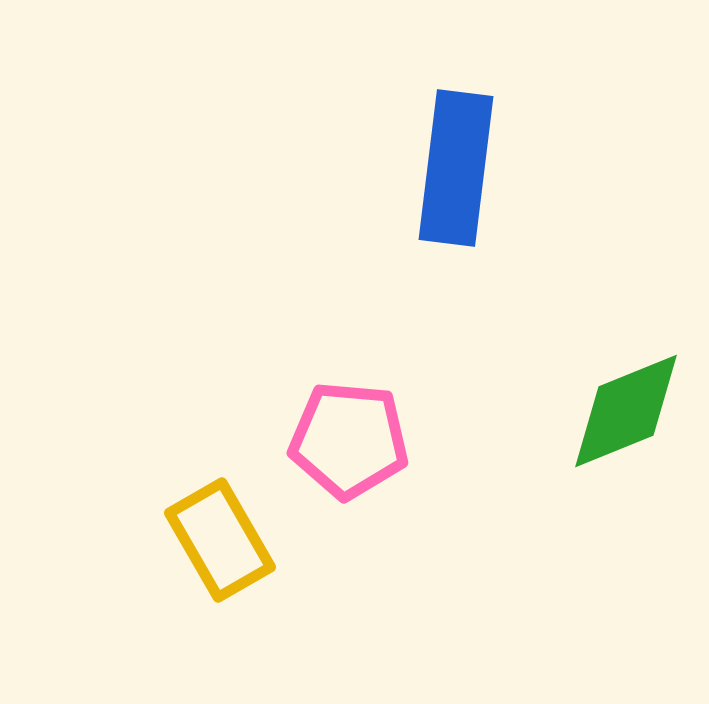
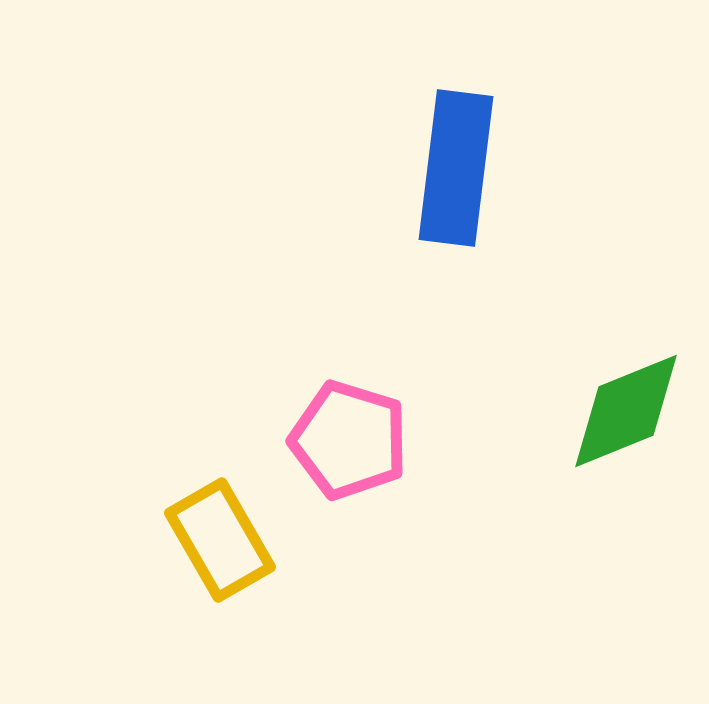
pink pentagon: rotated 12 degrees clockwise
